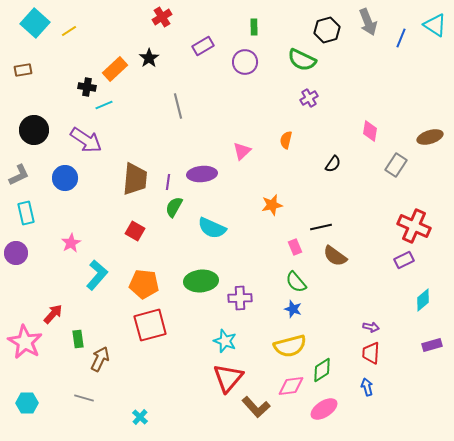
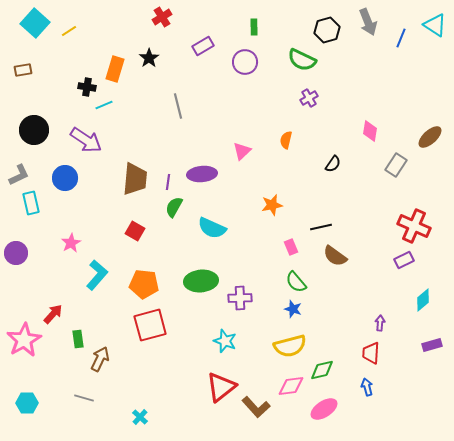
orange rectangle at (115, 69): rotated 30 degrees counterclockwise
brown ellipse at (430, 137): rotated 25 degrees counterclockwise
cyan rectangle at (26, 213): moved 5 px right, 10 px up
pink rectangle at (295, 247): moved 4 px left
purple arrow at (371, 327): moved 9 px right, 4 px up; rotated 98 degrees counterclockwise
pink star at (25, 342): moved 1 px left, 2 px up; rotated 12 degrees clockwise
green diamond at (322, 370): rotated 20 degrees clockwise
red triangle at (228, 378): moved 7 px left, 9 px down; rotated 12 degrees clockwise
